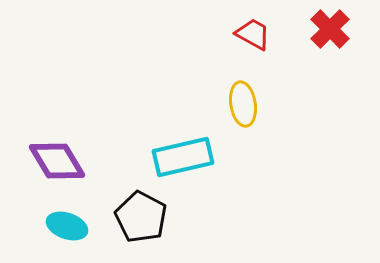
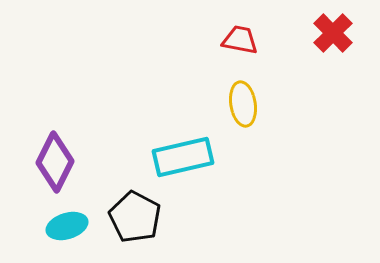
red cross: moved 3 px right, 4 px down
red trapezoid: moved 13 px left, 6 px down; rotated 18 degrees counterclockwise
purple diamond: moved 2 px left, 1 px down; rotated 58 degrees clockwise
black pentagon: moved 6 px left
cyan ellipse: rotated 36 degrees counterclockwise
